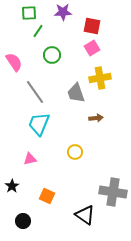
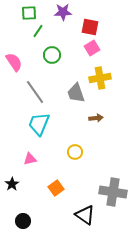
red square: moved 2 px left, 1 px down
black star: moved 2 px up
orange square: moved 9 px right, 8 px up; rotated 28 degrees clockwise
